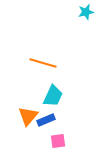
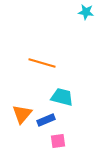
cyan star: rotated 21 degrees clockwise
orange line: moved 1 px left
cyan trapezoid: moved 9 px right, 1 px down; rotated 100 degrees counterclockwise
orange triangle: moved 6 px left, 2 px up
